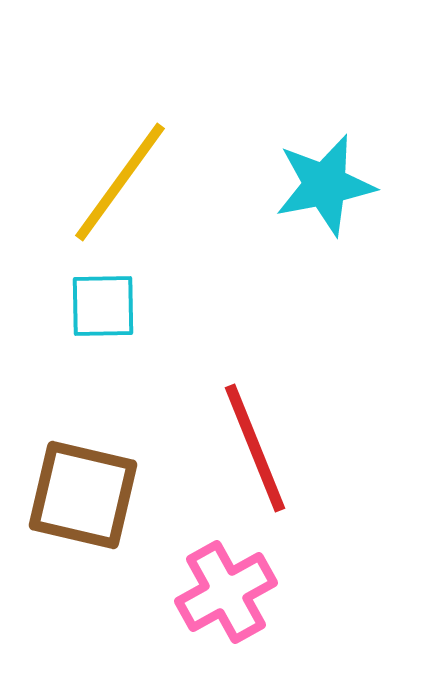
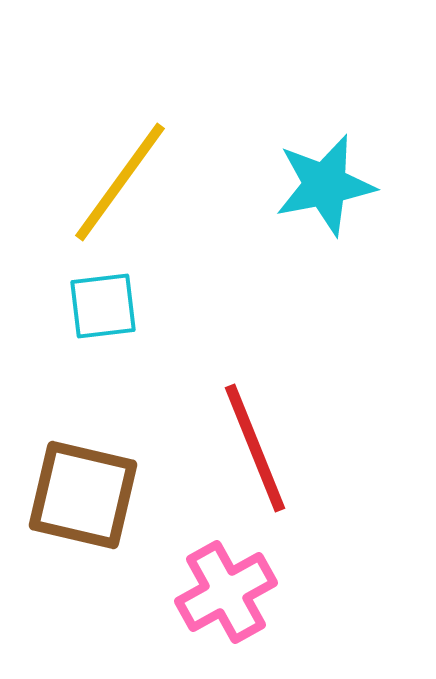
cyan square: rotated 6 degrees counterclockwise
